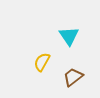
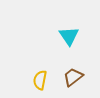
yellow semicircle: moved 2 px left, 18 px down; rotated 18 degrees counterclockwise
